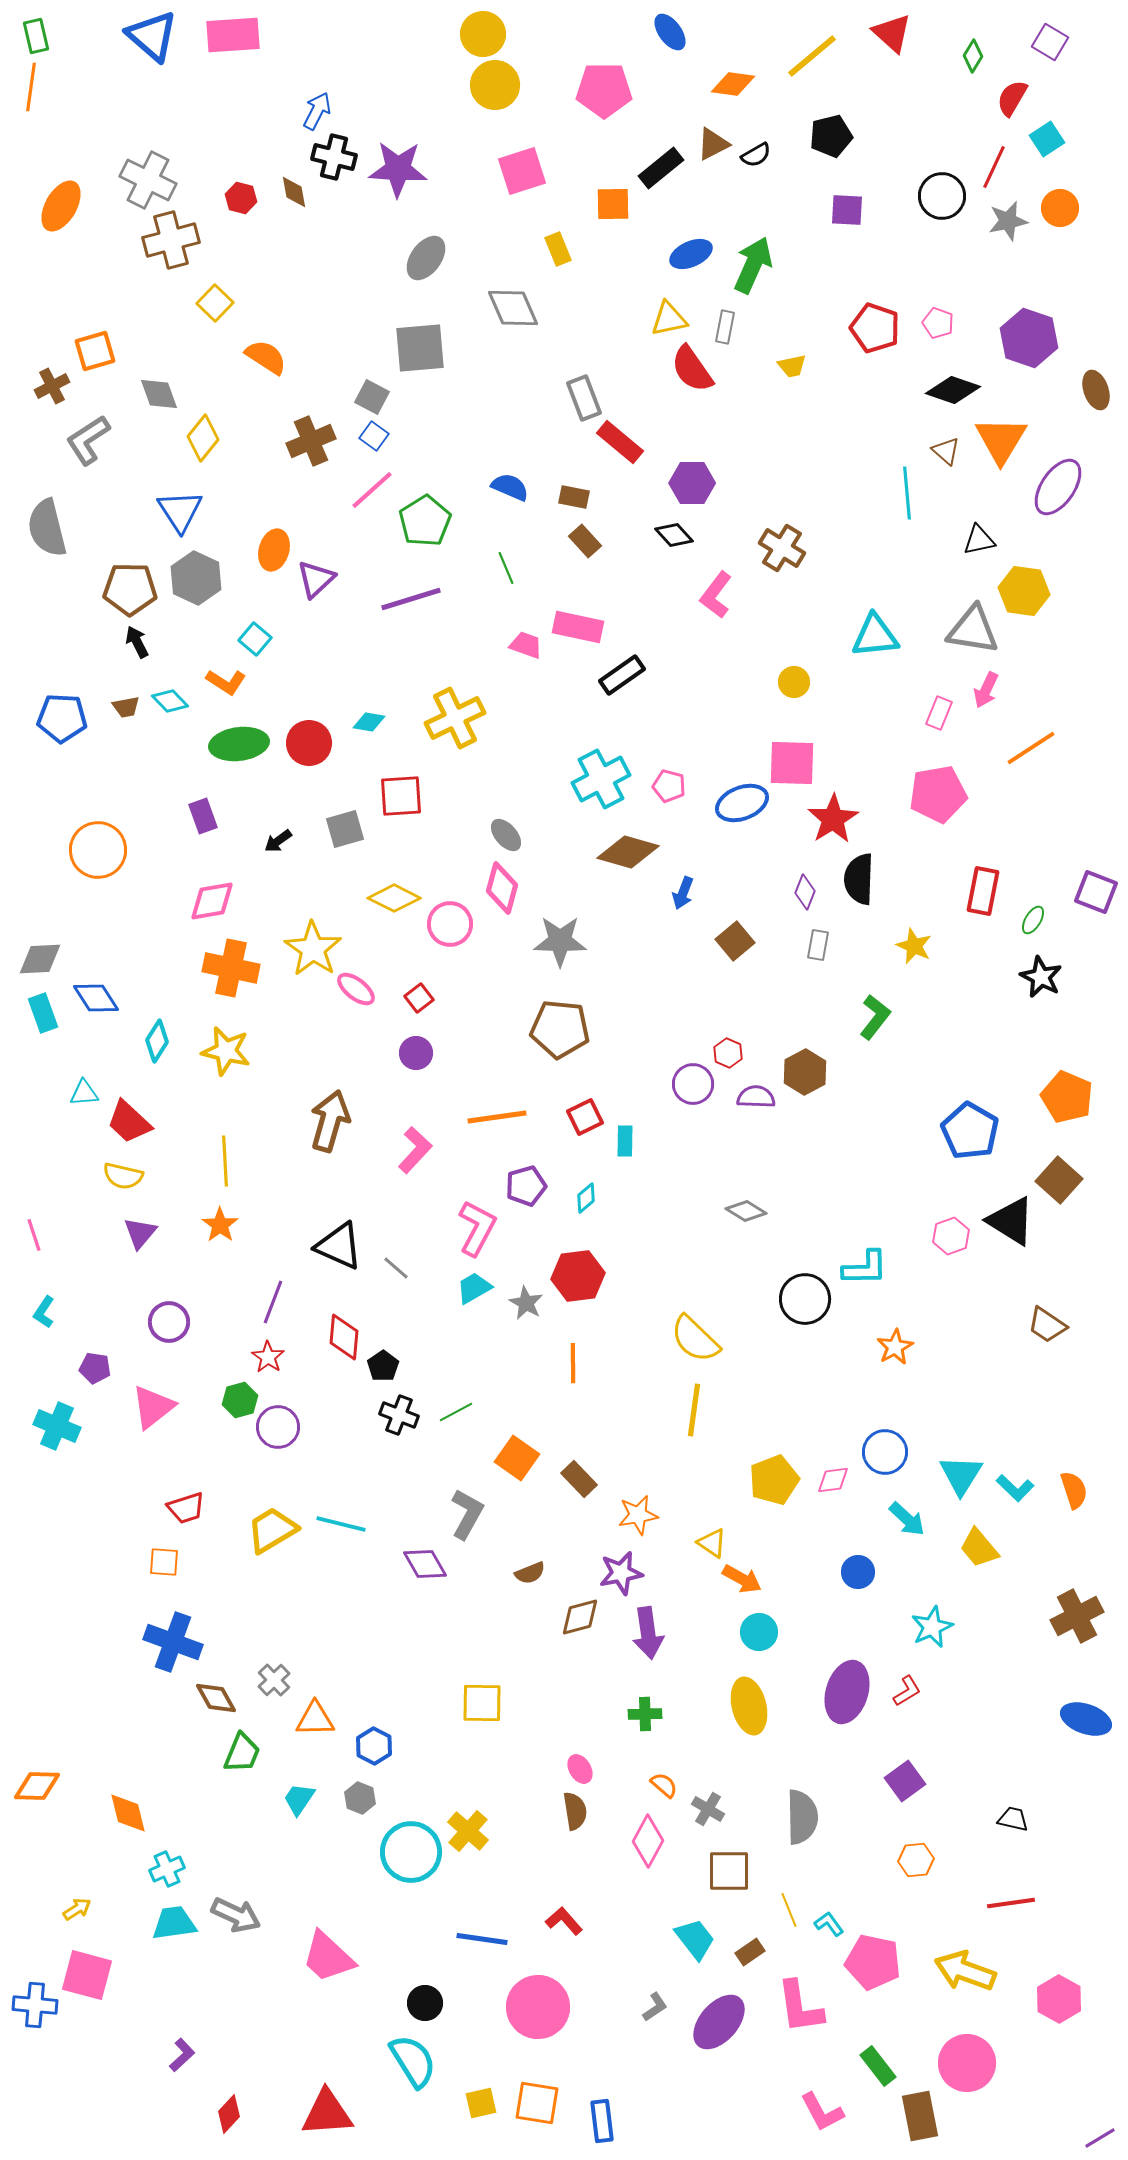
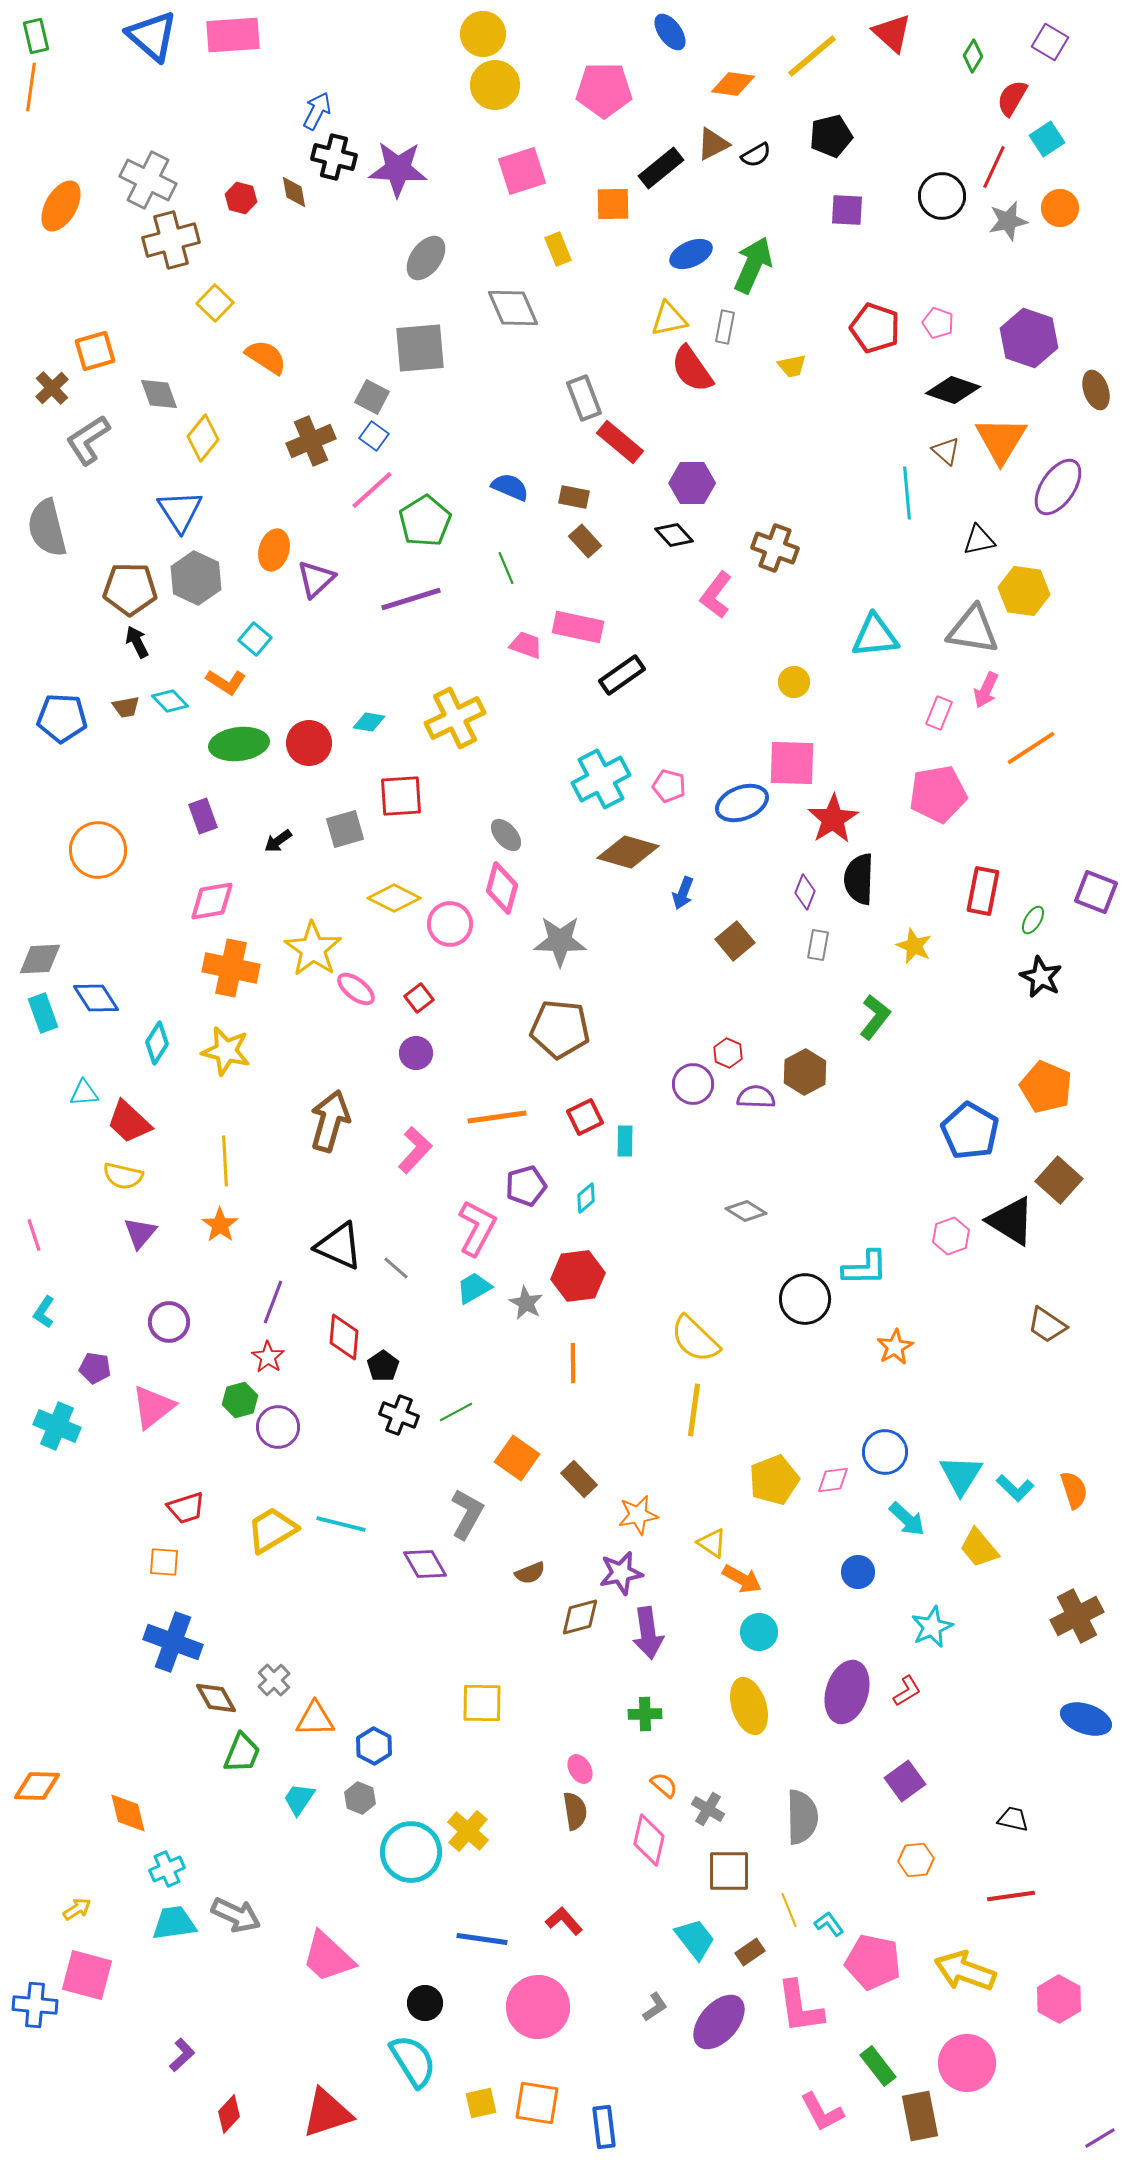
brown cross at (52, 386): moved 2 px down; rotated 16 degrees counterclockwise
brown cross at (782, 548): moved 7 px left; rotated 12 degrees counterclockwise
cyan diamond at (157, 1041): moved 2 px down
orange pentagon at (1067, 1097): moved 21 px left, 10 px up
yellow ellipse at (749, 1706): rotated 4 degrees counterclockwise
pink diamond at (648, 1841): moved 1 px right, 1 px up; rotated 15 degrees counterclockwise
red line at (1011, 1903): moved 7 px up
red triangle at (327, 2113): rotated 14 degrees counterclockwise
blue rectangle at (602, 2121): moved 2 px right, 6 px down
